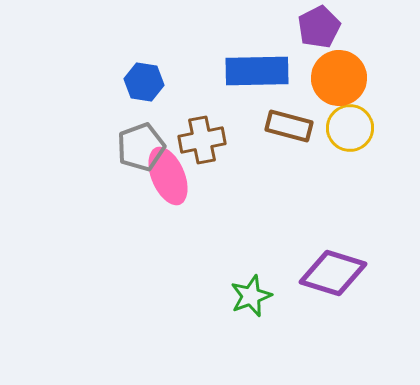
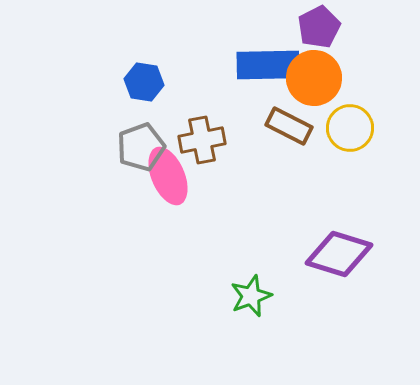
blue rectangle: moved 11 px right, 6 px up
orange circle: moved 25 px left
brown rectangle: rotated 12 degrees clockwise
purple diamond: moved 6 px right, 19 px up
